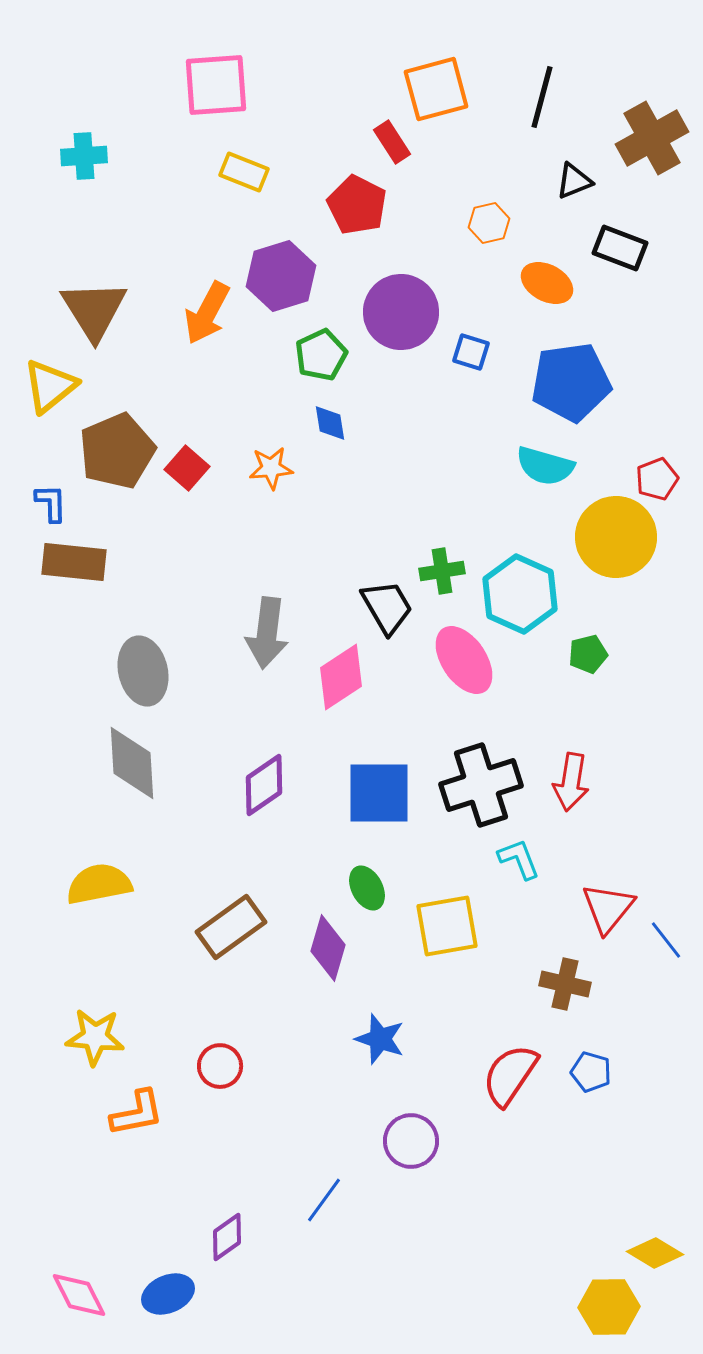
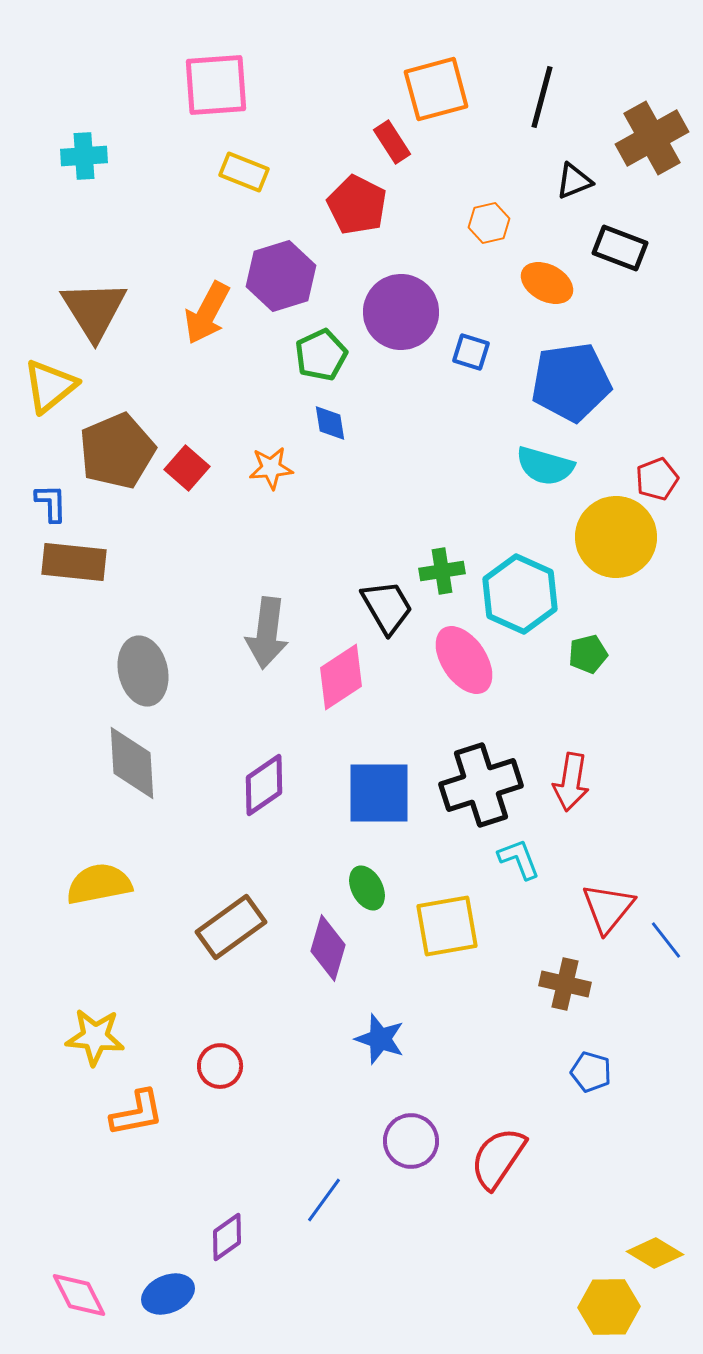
red semicircle at (510, 1075): moved 12 px left, 83 px down
